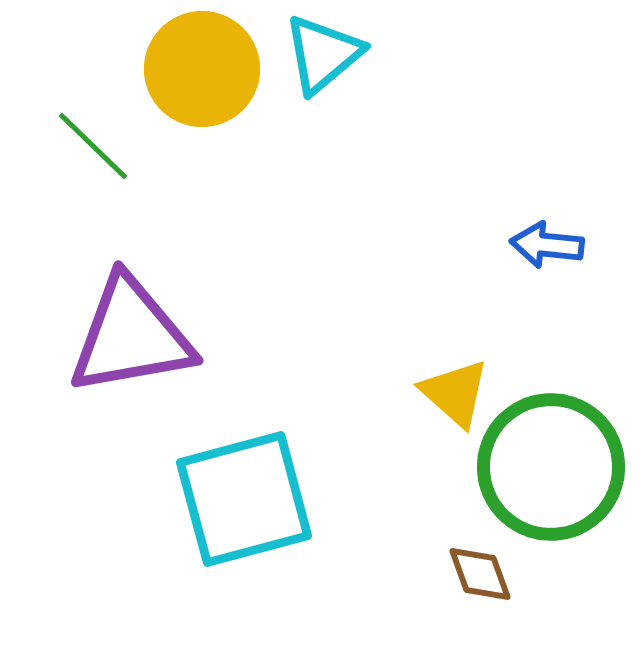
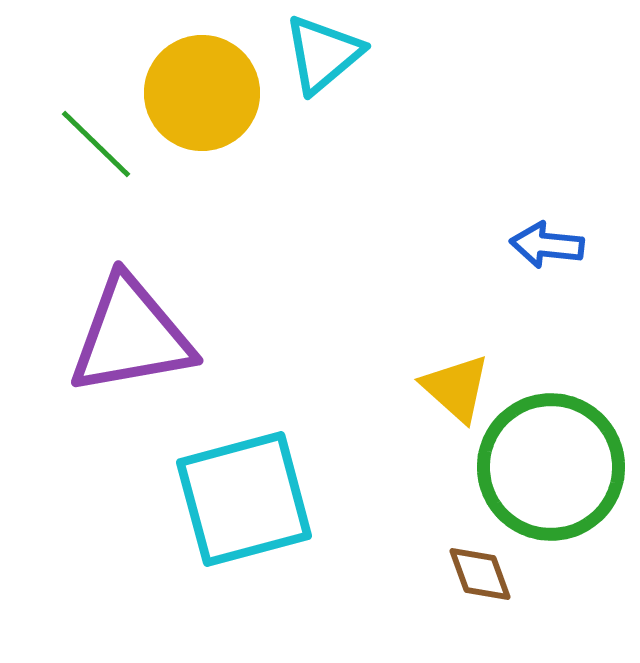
yellow circle: moved 24 px down
green line: moved 3 px right, 2 px up
yellow triangle: moved 1 px right, 5 px up
